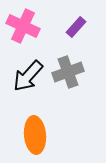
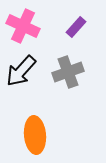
black arrow: moved 7 px left, 5 px up
